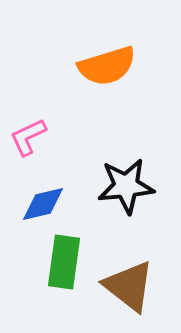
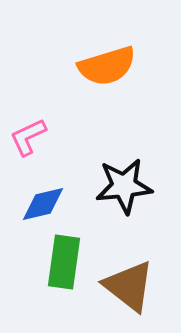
black star: moved 2 px left
